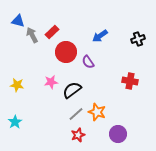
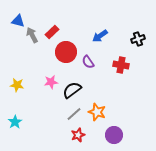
red cross: moved 9 px left, 16 px up
gray line: moved 2 px left
purple circle: moved 4 px left, 1 px down
